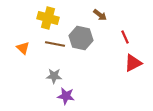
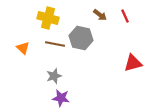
red line: moved 21 px up
red triangle: rotated 12 degrees clockwise
gray star: rotated 21 degrees counterclockwise
purple star: moved 5 px left, 2 px down
